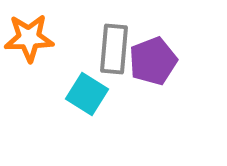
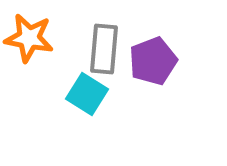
orange star: rotated 12 degrees clockwise
gray rectangle: moved 10 px left
